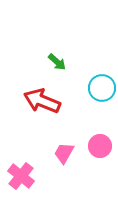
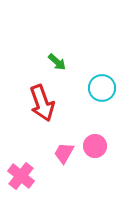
red arrow: moved 2 px down; rotated 132 degrees counterclockwise
pink circle: moved 5 px left
